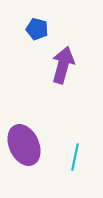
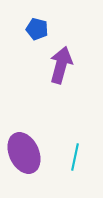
purple arrow: moved 2 px left
purple ellipse: moved 8 px down
